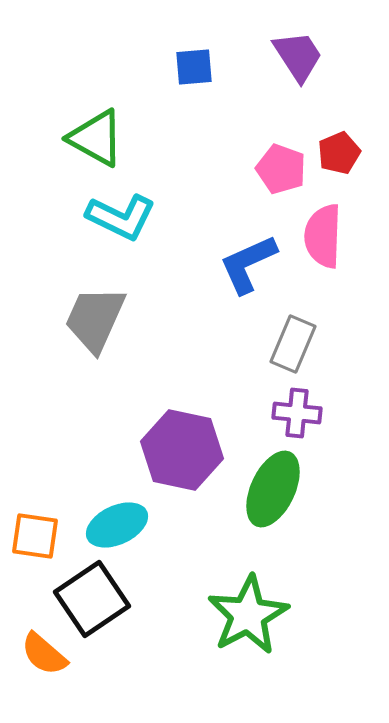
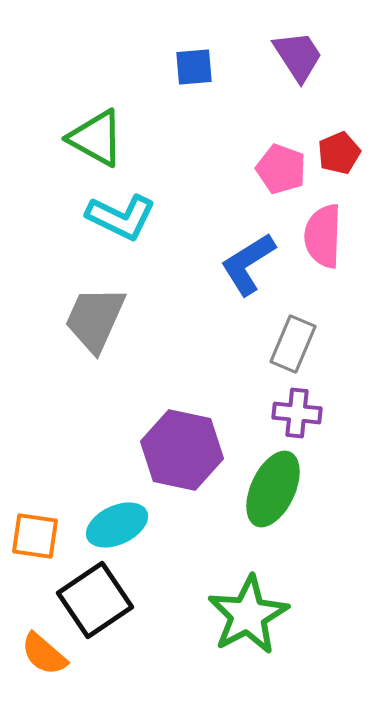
blue L-shape: rotated 8 degrees counterclockwise
black square: moved 3 px right, 1 px down
